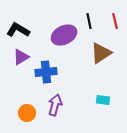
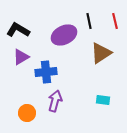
purple arrow: moved 4 px up
